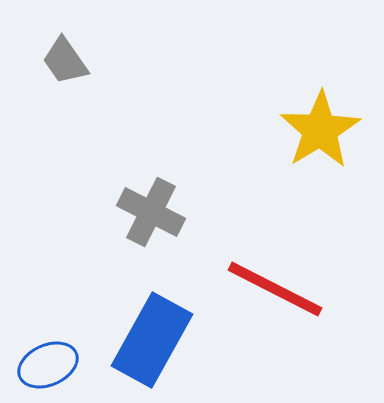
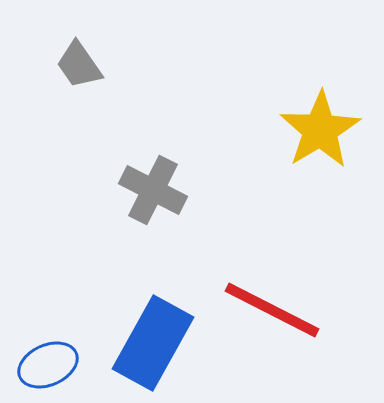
gray trapezoid: moved 14 px right, 4 px down
gray cross: moved 2 px right, 22 px up
red line: moved 3 px left, 21 px down
blue rectangle: moved 1 px right, 3 px down
